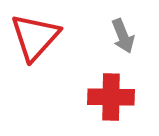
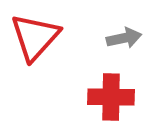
gray arrow: moved 1 px right, 2 px down; rotated 80 degrees counterclockwise
